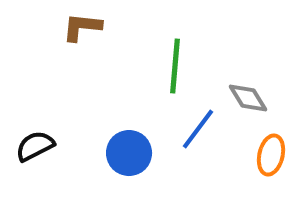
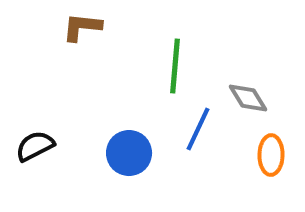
blue line: rotated 12 degrees counterclockwise
orange ellipse: rotated 12 degrees counterclockwise
